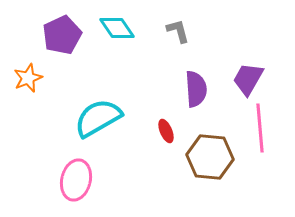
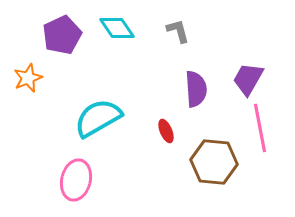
pink line: rotated 6 degrees counterclockwise
brown hexagon: moved 4 px right, 5 px down
